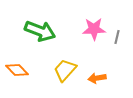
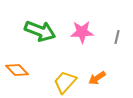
pink star: moved 12 px left, 3 px down
yellow trapezoid: moved 12 px down
orange arrow: rotated 24 degrees counterclockwise
